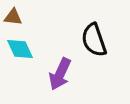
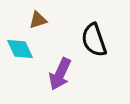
brown triangle: moved 25 px right, 3 px down; rotated 24 degrees counterclockwise
